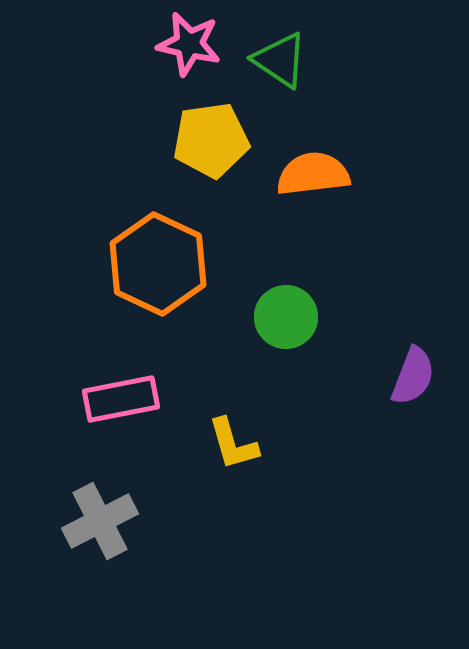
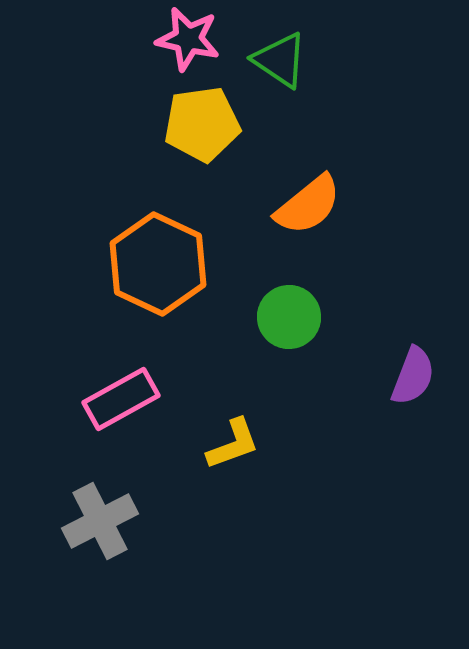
pink star: moved 1 px left, 5 px up
yellow pentagon: moved 9 px left, 16 px up
orange semicircle: moved 5 px left, 31 px down; rotated 148 degrees clockwise
green circle: moved 3 px right
pink rectangle: rotated 18 degrees counterclockwise
yellow L-shape: rotated 94 degrees counterclockwise
